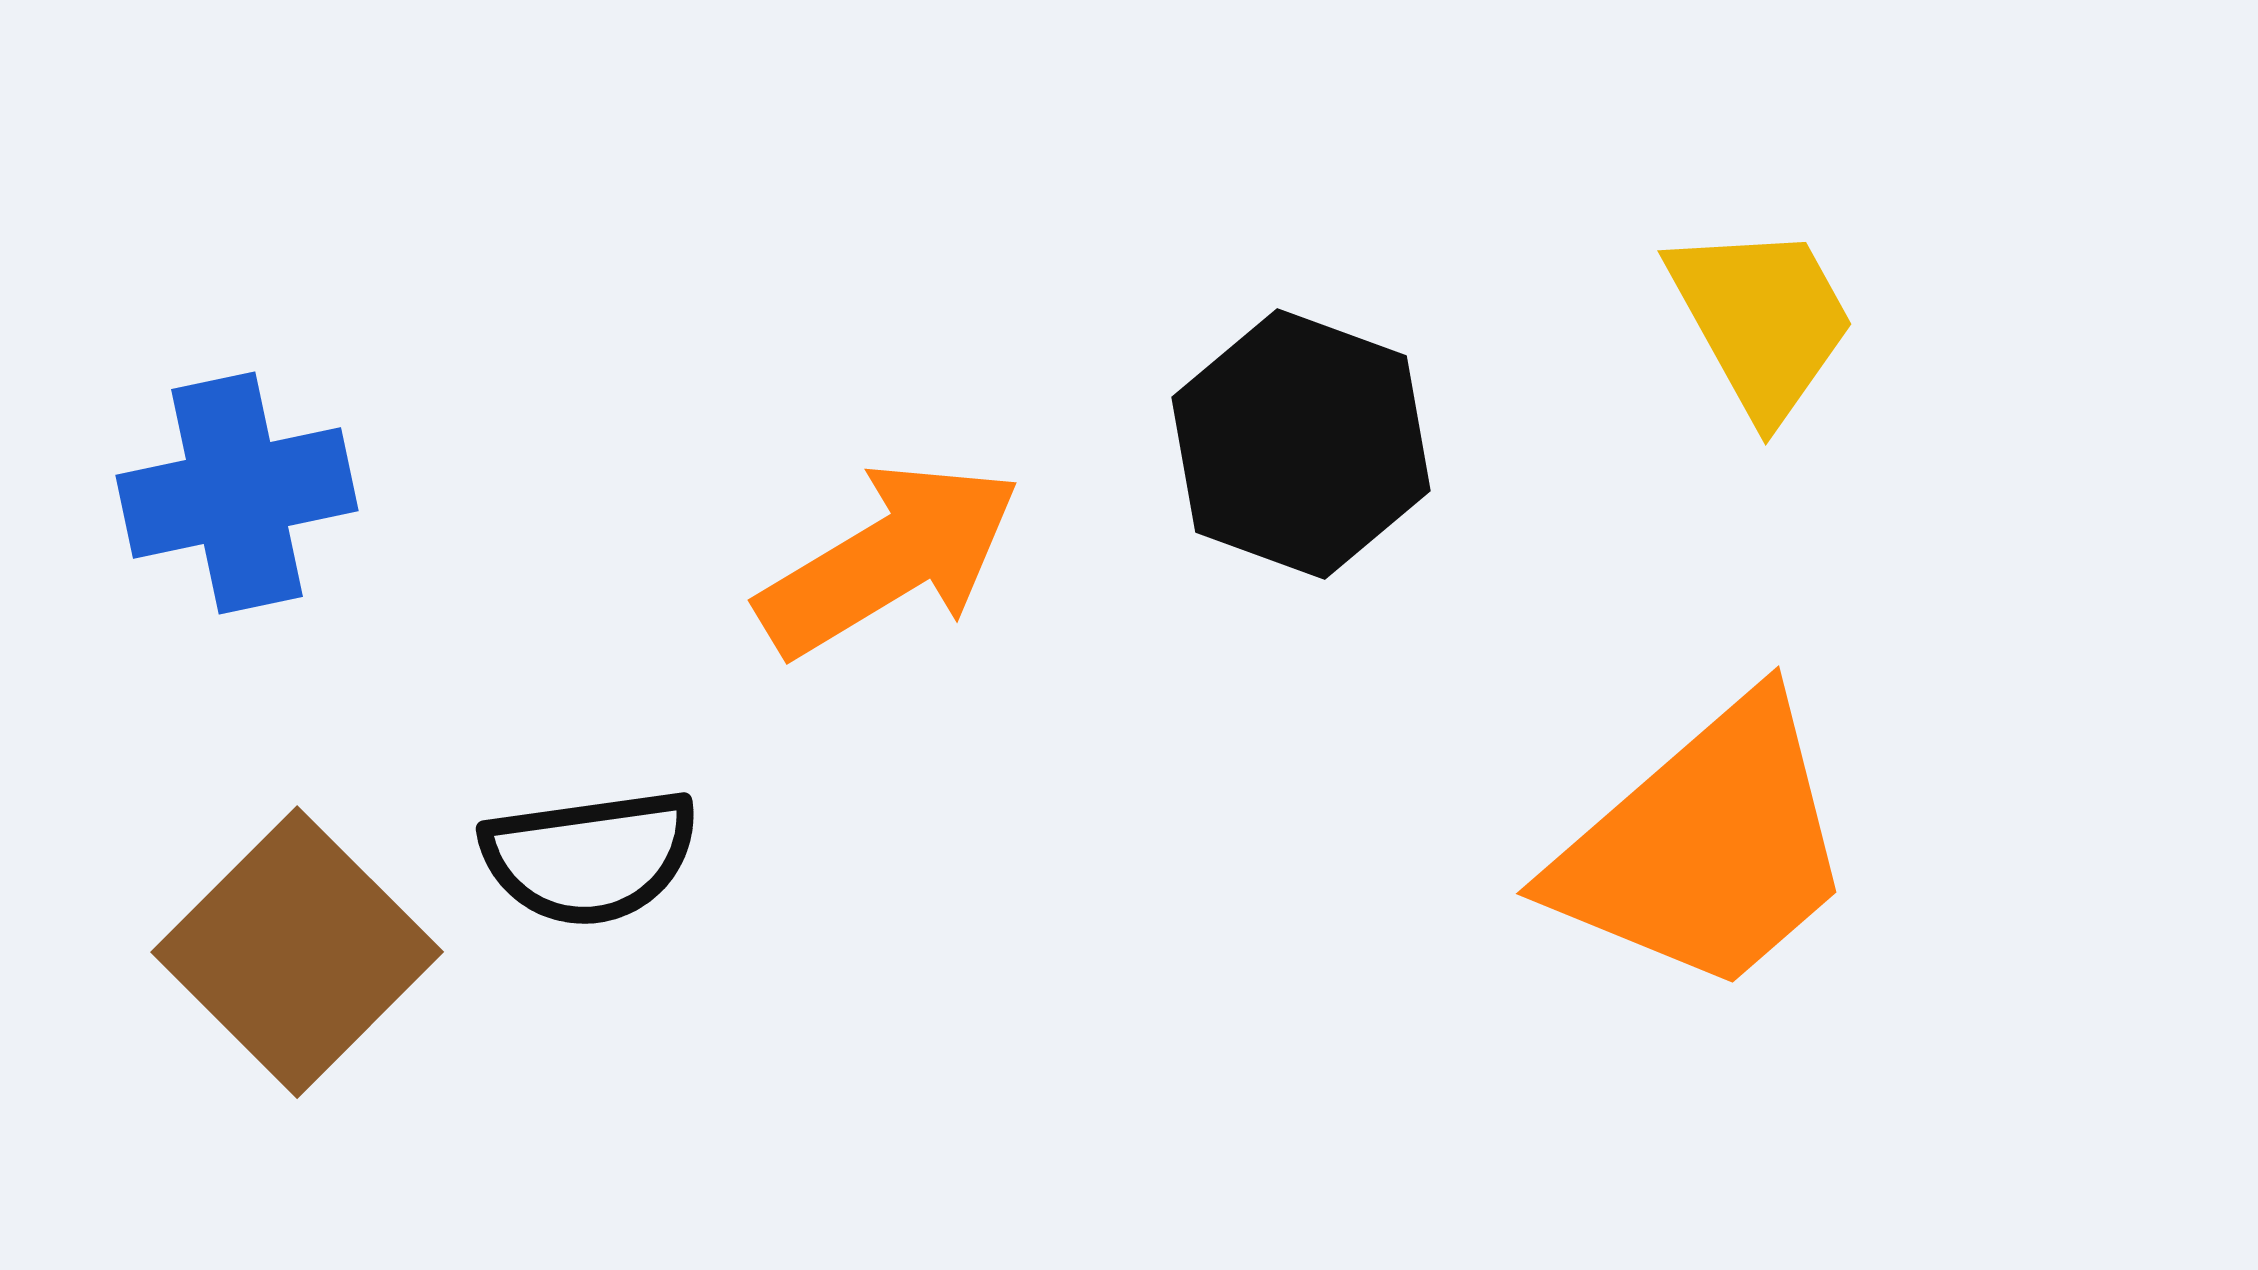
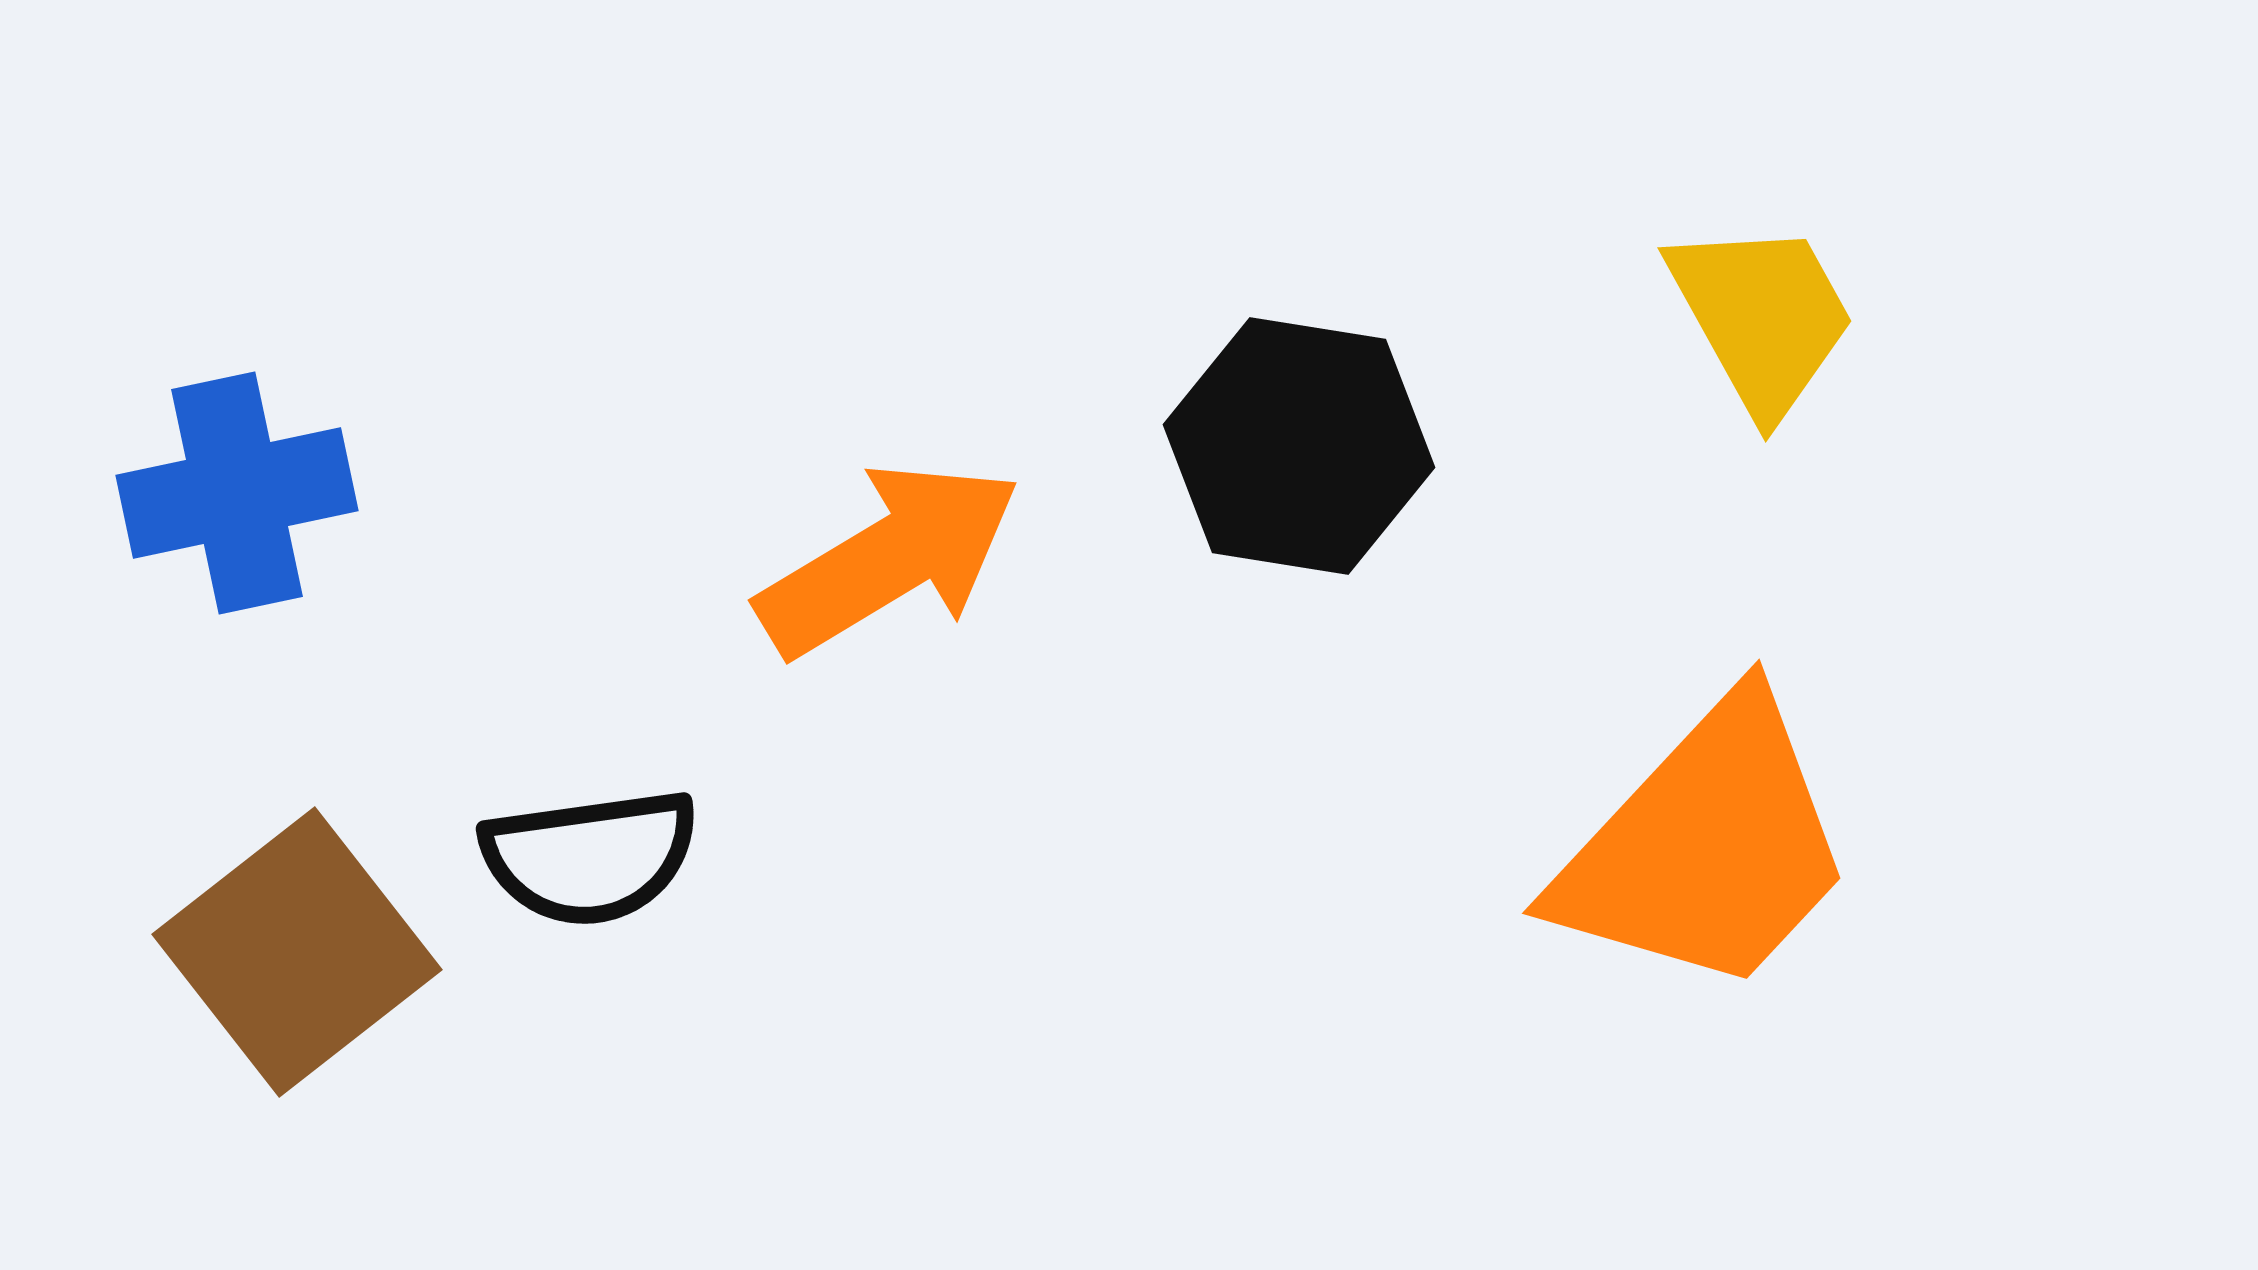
yellow trapezoid: moved 3 px up
black hexagon: moved 2 px left, 2 px down; rotated 11 degrees counterclockwise
orange trapezoid: rotated 6 degrees counterclockwise
brown square: rotated 7 degrees clockwise
